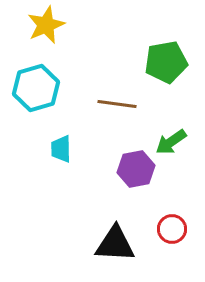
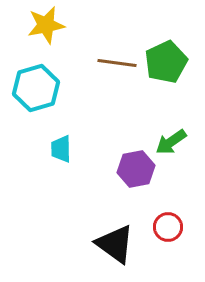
yellow star: rotated 12 degrees clockwise
green pentagon: rotated 15 degrees counterclockwise
brown line: moved 41 px up
red circle: moved 4 px left, 2 px up
black triangle: rotated 33 degrees clockwise
